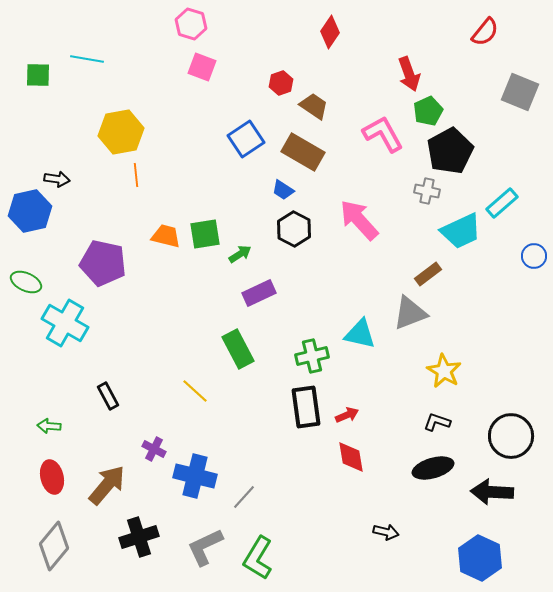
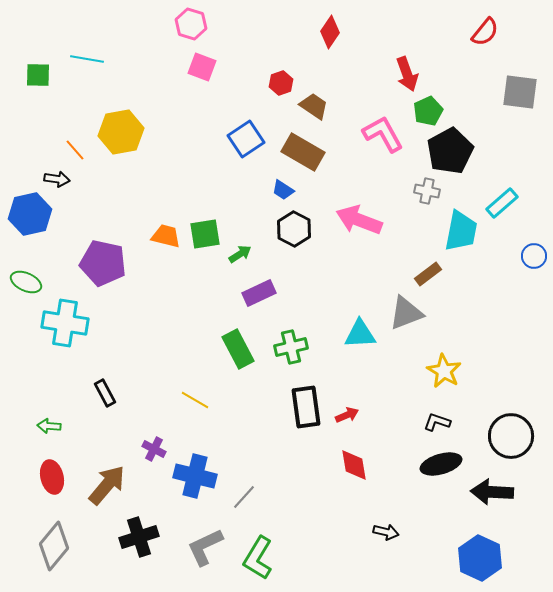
red arrow at (409, 74): moved 2 px left
gray square at (520, 92): rotated 15 degrees counterclockwise
orange line at (136, 175): moved 61 px left, 25 px up; rotated 35 degrees counterclockwise
blue hexagon at (30, 211): moved 3 px down
pink arrow at (359, 220): rotated 27 degrees counterclockwise
cyan trapezoid at (461, 231): rotated 54 degrees counterclockwise
gray triangle at (410, 313): moved 4 px left
cyan cross at (65, 323): rotated 21 degrees counterclockwise
cyan triangle at (360, 334): rotated 16 degrees counterclockwise
green cross at (312, 356): moved 21 px left, 9 px up
yellow line at (195, 391): moved 9 px down; rotated 12 degrees counterclockwise
black rectangle at (108, 396): moved 3 px left, 3 px up
red diamond at (351, 457): moved 3 px right, 8 px down
black ellipse at (433, 468): moved 8 px right, 4 px up
